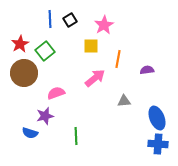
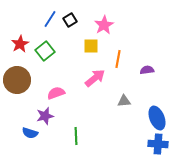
blue line: rotated 36 degrees clockwise
brown circle: moved 7 px left, 7 px down
